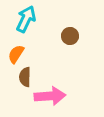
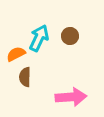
cyan arrow: moved 13 px right, 19 px down
orange semicircle: rotated 30 degrees clockwise
pink arrow: moved 21 px right, 1 px down
